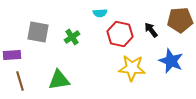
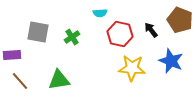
brown pentagon: rotated 25 degrees clockwise
brown line: rotated 24 degrees counterclockwise
